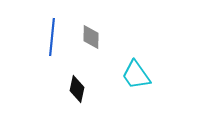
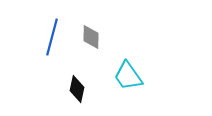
blue line: rotated 9 degrees clockwise
cyan trapezoid: moved 8 px left, 1 px down
